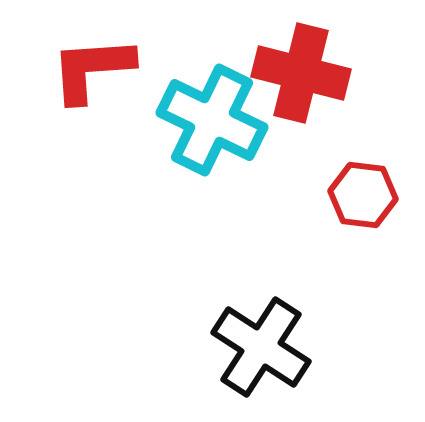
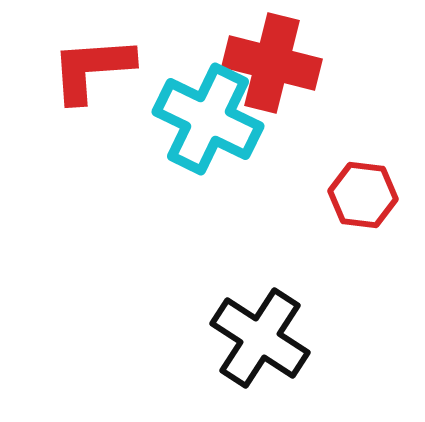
red cross: moved 29 px left, 10 px up
cyan cross: moved 4 px left, 1 px up
black cross: moved 1 px left, 9 px up
